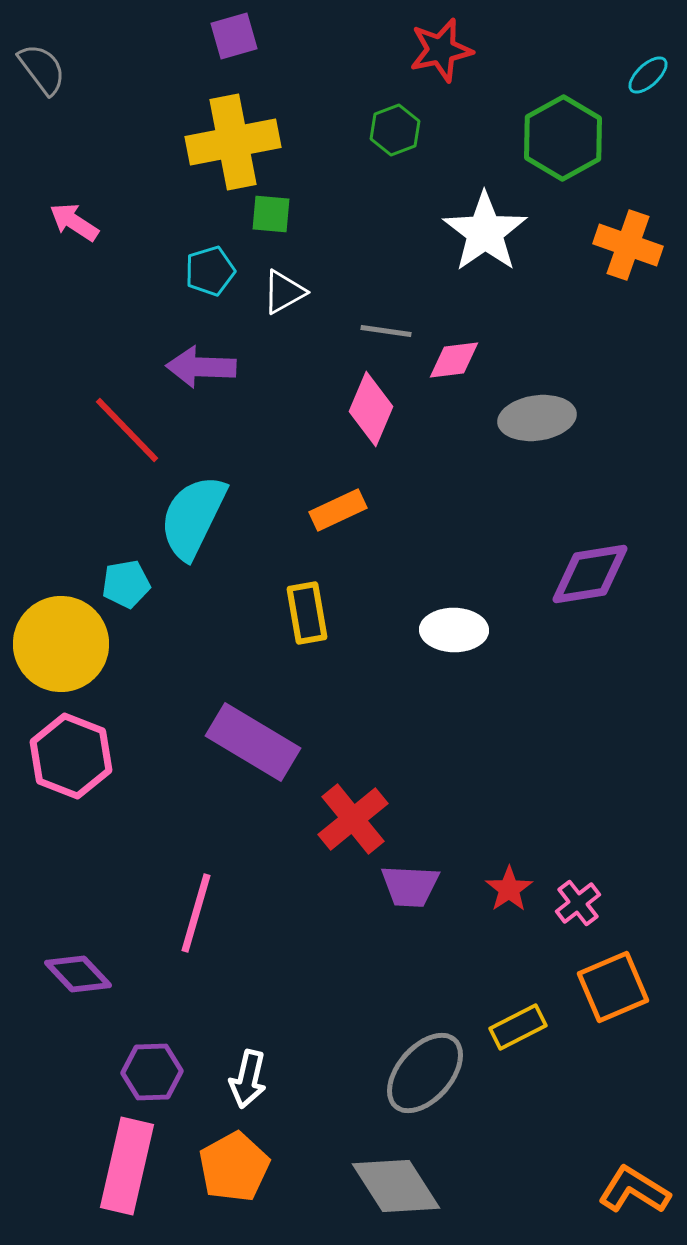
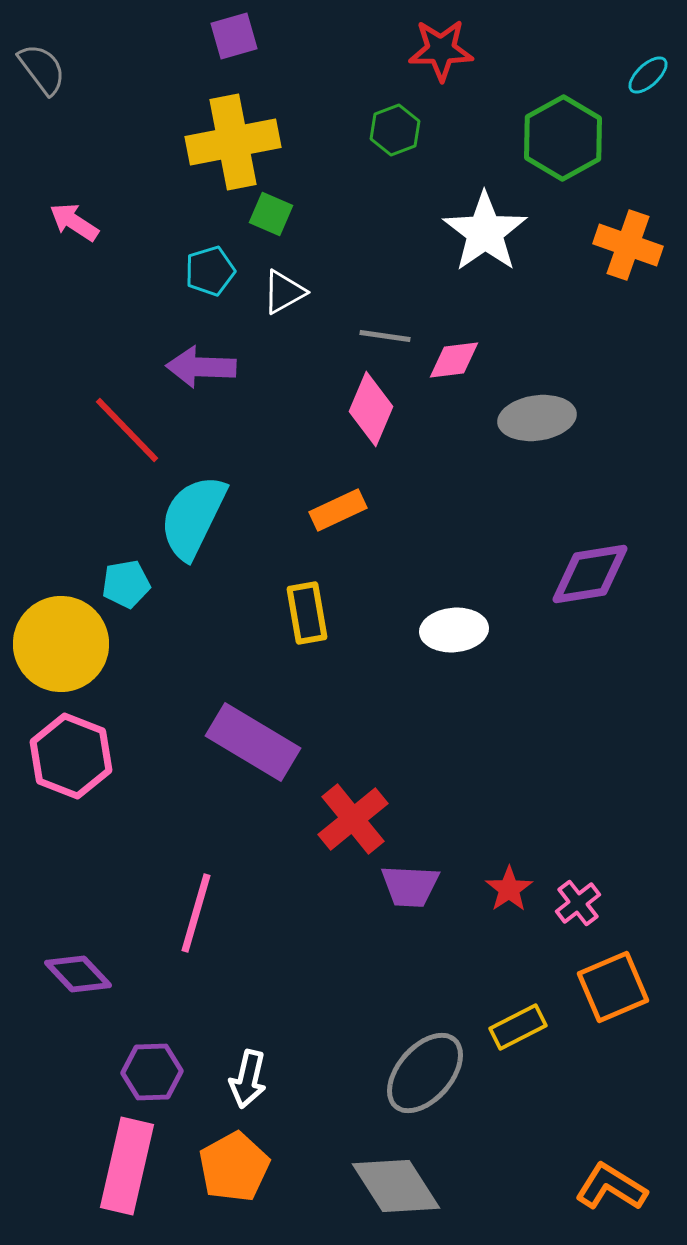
red star at (441, 50): rotated 12 degrees clockwise
green square at (271, 214): rotated 18 degrees clockwise
gray line at (386, 331): moved 1 px left, 5 px down
white ellipse at (454, 630): rotated 6 degrees counterclockwise
orange L-shape at (634, 1190): moved 23 px left, 3 px up
